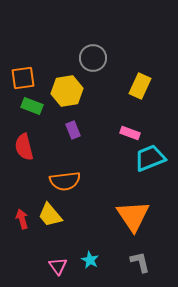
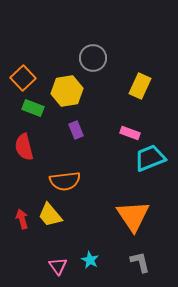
orange square: rotated 35 degrees counterclockwise
green rectangle: moved 1 px right, 2 px down
purple rectangle: moved 3 px right
